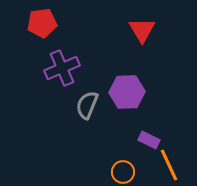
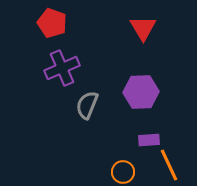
red pentagon: moved 10 px right; rotated 28 degrees clockwise
red triangle: moved 1 px right, 2 px up
purple hexagon: moved 14 px right
purple rectangle: rotated 30 degrees counterclockwise
